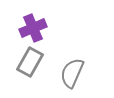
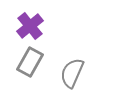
purple cross: moved 3 px left, 2 px up; rotated 16 degrees counterclockwise
